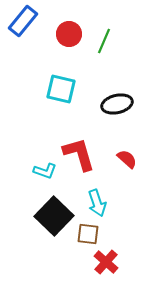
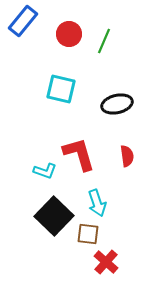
red semicircle: moved 3 px up; rotated 40 degrees clockwise
